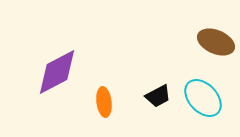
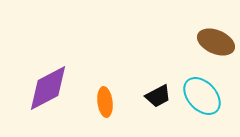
purple diamond: moved 9 px left, 16 px down
cyan ellipse: moved 1 px left, 2 px up
orange ellipse: moved 1 px right
